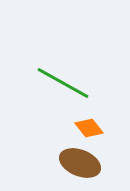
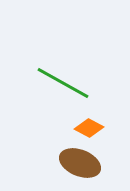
orange diamond: rotated 24 degrees counterclockwise
